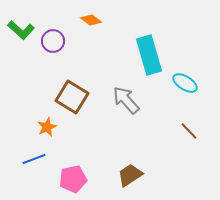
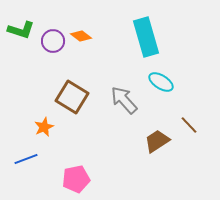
orange diamond: moved 10 px left, 16 px down
green L-shape: rotated 24 degrees counterclockwise
cyan rectangle: moved 3 px left, 18 px up
cyan ellipse: moved 24 px left, 1 px up
gray arrow: moved 2 px left
orange star: moved 3 px left
brown line: moved 6 px up
blue line: moved 8 px left
brown trapezoid: moved 27 px right, 34 px up
pink pentagon: moved 3 px right
